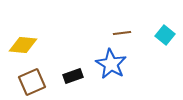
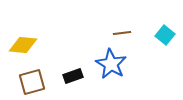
brown square: rotated 8 degrees clockwise
